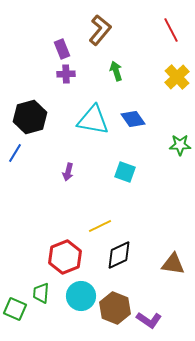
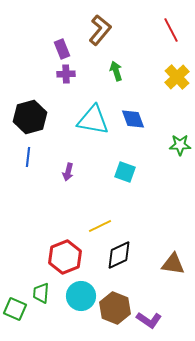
blue diamond: rotated 15 degrees clockwise
blue line: moved 13 px right, 4 px down; rotated 24 degrees counterclockwise
